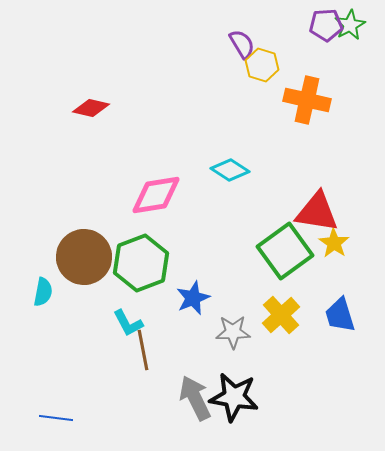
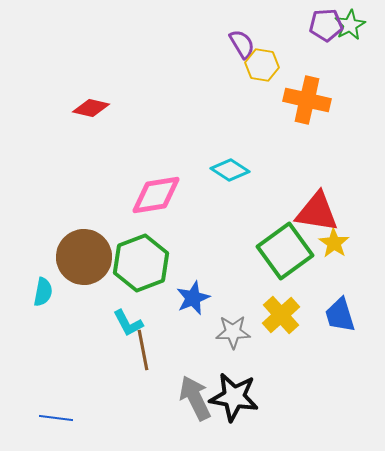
yellow hexagon: rotated 8 degrees counterclockwise
